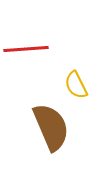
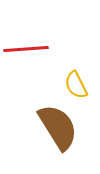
brown semicircle: moved 7 px right; rotated 9 degrees counterclockwise
